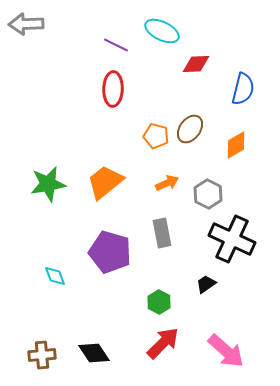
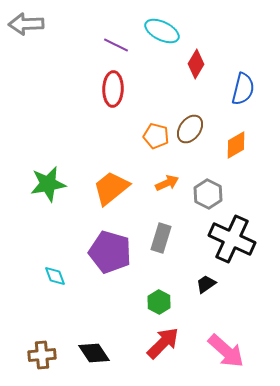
red diamond: rotated 56 degrees counterclockwise
orange trapezoid: moved 6 px right, 6 px down
gray rectangle: moved 1 px left, 5 px down; rotated 28 degrees clockwise
